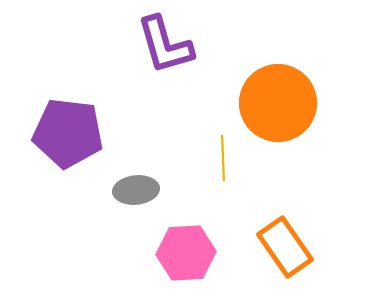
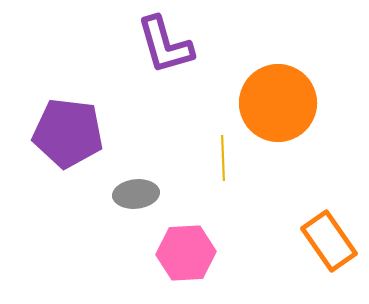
gray ellipse: moved 4 px down
orange rectangle: moved 44 px right, 6 px up
